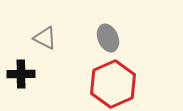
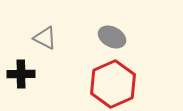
gray ellipse: moved 4 px right, 1 px up; rotated 40 degrees counterclockwise
